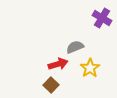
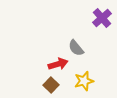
purple cross: rotated 18 degrees clockwise
gray semicircle: moved 1 px right, 1 px down; rotated 108 degrees counterclockwise
yellow star: moved 6 px left, 13 px down; rotated 18 degrees clockwise
